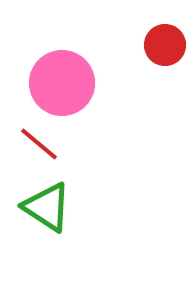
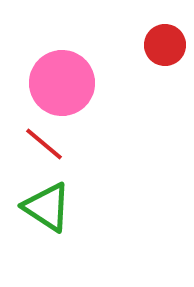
red line: moved 5 px right
